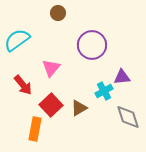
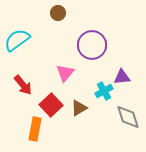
pink triangle: moved 14 px right, 5 px down
